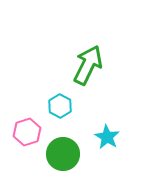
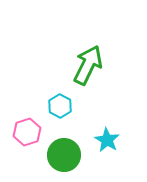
cyan star: moved 3 px down
green circle: moved 1 px right, 1 px down
